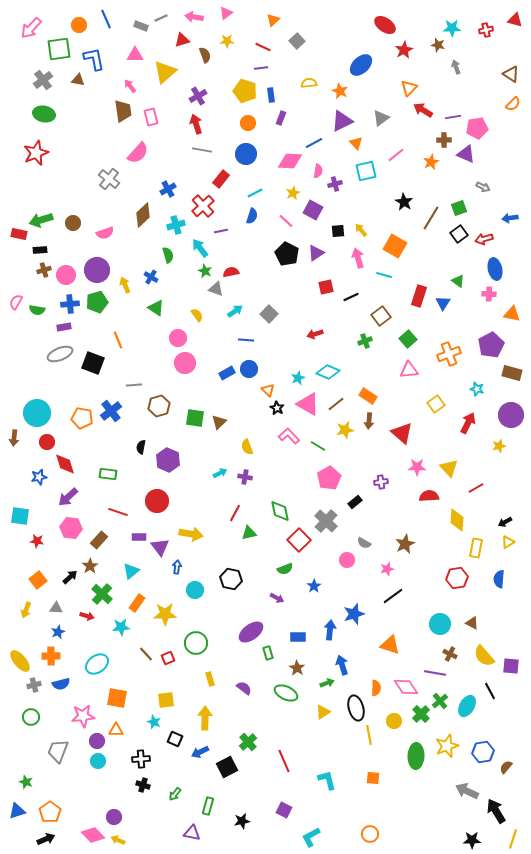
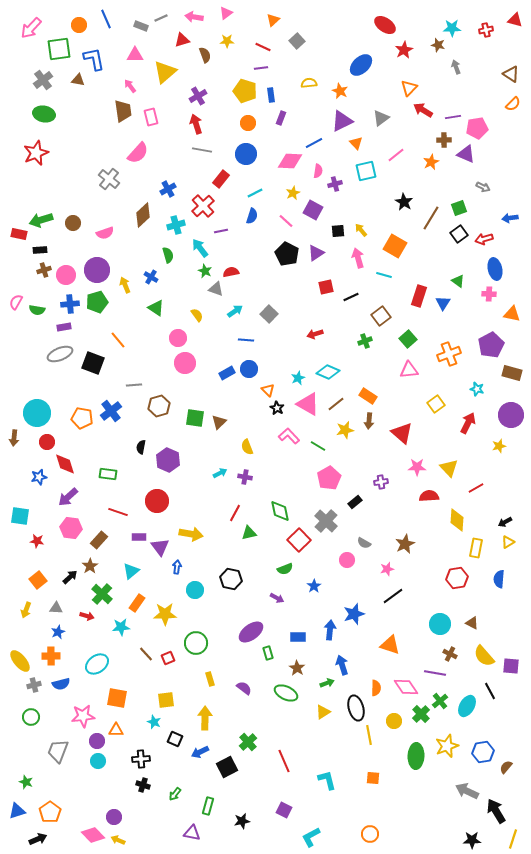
orange line at (118, 340): rotated 18 degrees counterclockwise
black arrow at (46, 839): moved 8 px left
